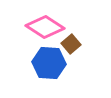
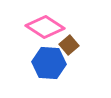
brown square: moved 2 px left, 1 px down
